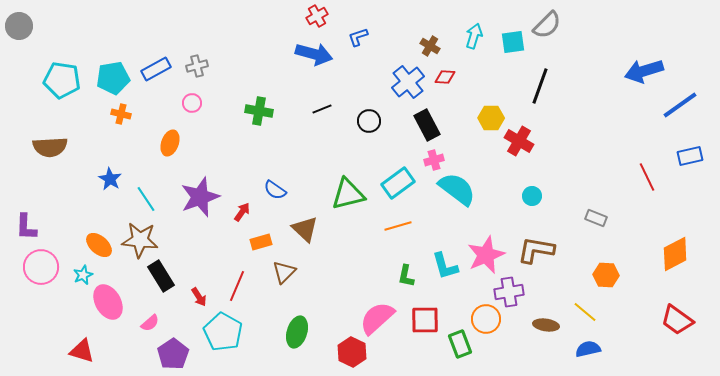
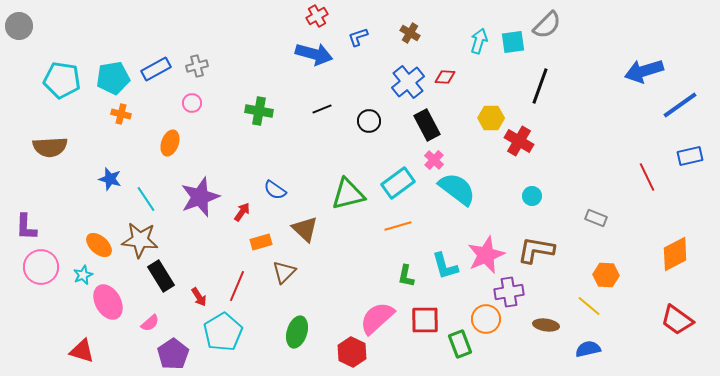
cyan arrow at (474, 36): moved 5 px right, 5 px down
brown cross at (430, 46): moved 20 px left, 13 px up
pink cross at (434, 160): rotated 30 degrees counterclockwise
blue star at (110, 179): rotated 15 degrees counterclockwise
yellow line at (585, 312): moved 4 px right, 6 px up
cyan pentagon at (223, 332): rotated 12 degrees clockwise
